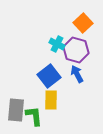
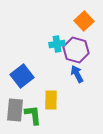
orange square: moved 1 px right, 2 px up
cyan cross: rotated 35 degrees counterclockwise
blue square: moved 27 px left
gray rectangle: moved 1 px left
green L-shape: moved 1 px left, 1 px up
